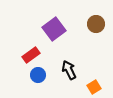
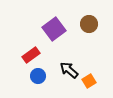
brown circle: moved 7 px left
black arrow: rotated 24 degrees counterclockwise
blue circle: moved 1 px down
orange square: moved 5 px left, 6 px up
